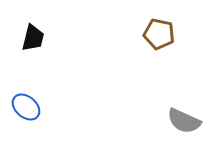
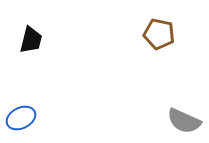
black trapezoid: moved 2 px left, 2 px down
blue ellipse: moved 5 px left, 11 px down; rotated 68 degrees counterclockwise
